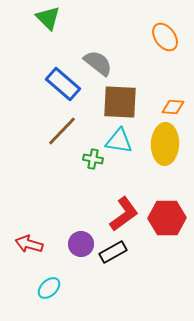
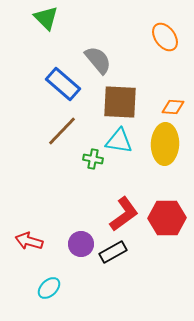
green triangle: moved 2 px left
gray semicircle: moved 3 px up; rotated 12 degrees clockwise
red arrow: moved 3 px up
